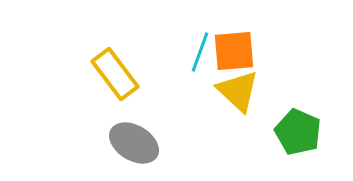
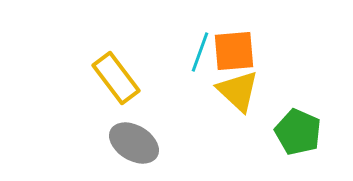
yellow rectangle: moved 1 px right, 4 px down
